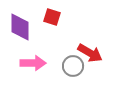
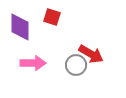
red arrow: moved 1 px right, 1 px down
gray circle: moved 3 px right, 1 px up
